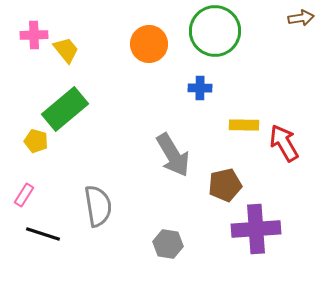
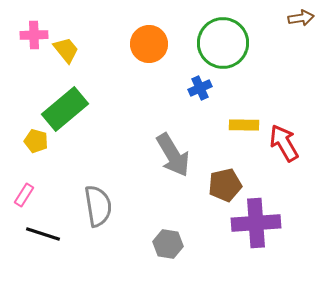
green circle: moved 8 px right, 12 px down
blue cross: rotated 25 degrees counterclockwise
purple cross: moved 6 px up
